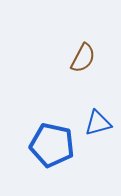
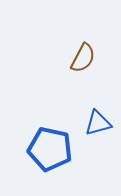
blue pentagon: moved 2 px left, 4 px down
